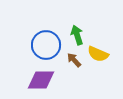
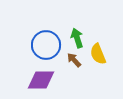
green arrow: moved 3 px down
yellow semicircle: rotated 45 degrees clockwise
